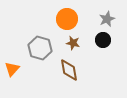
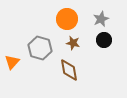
gray star: moved 6 px left
black circle: moved 1 px right
orange triangle: moved 7 px up
